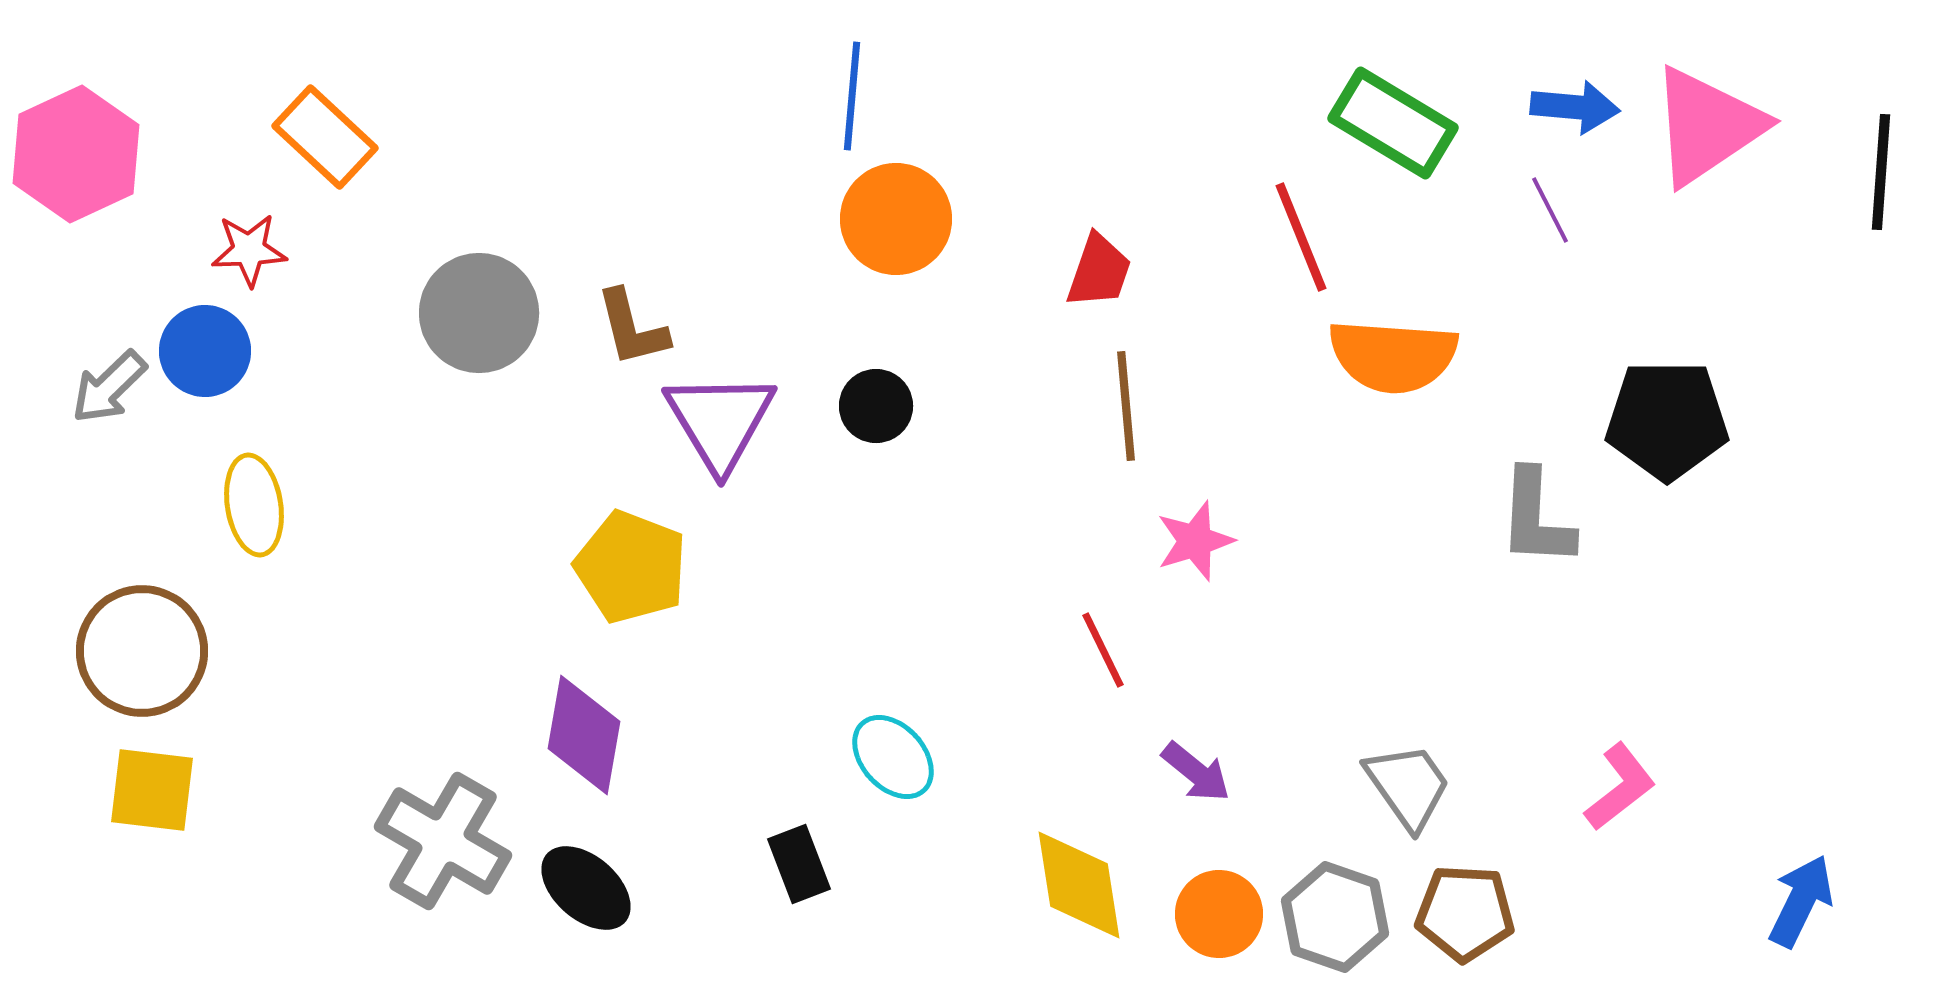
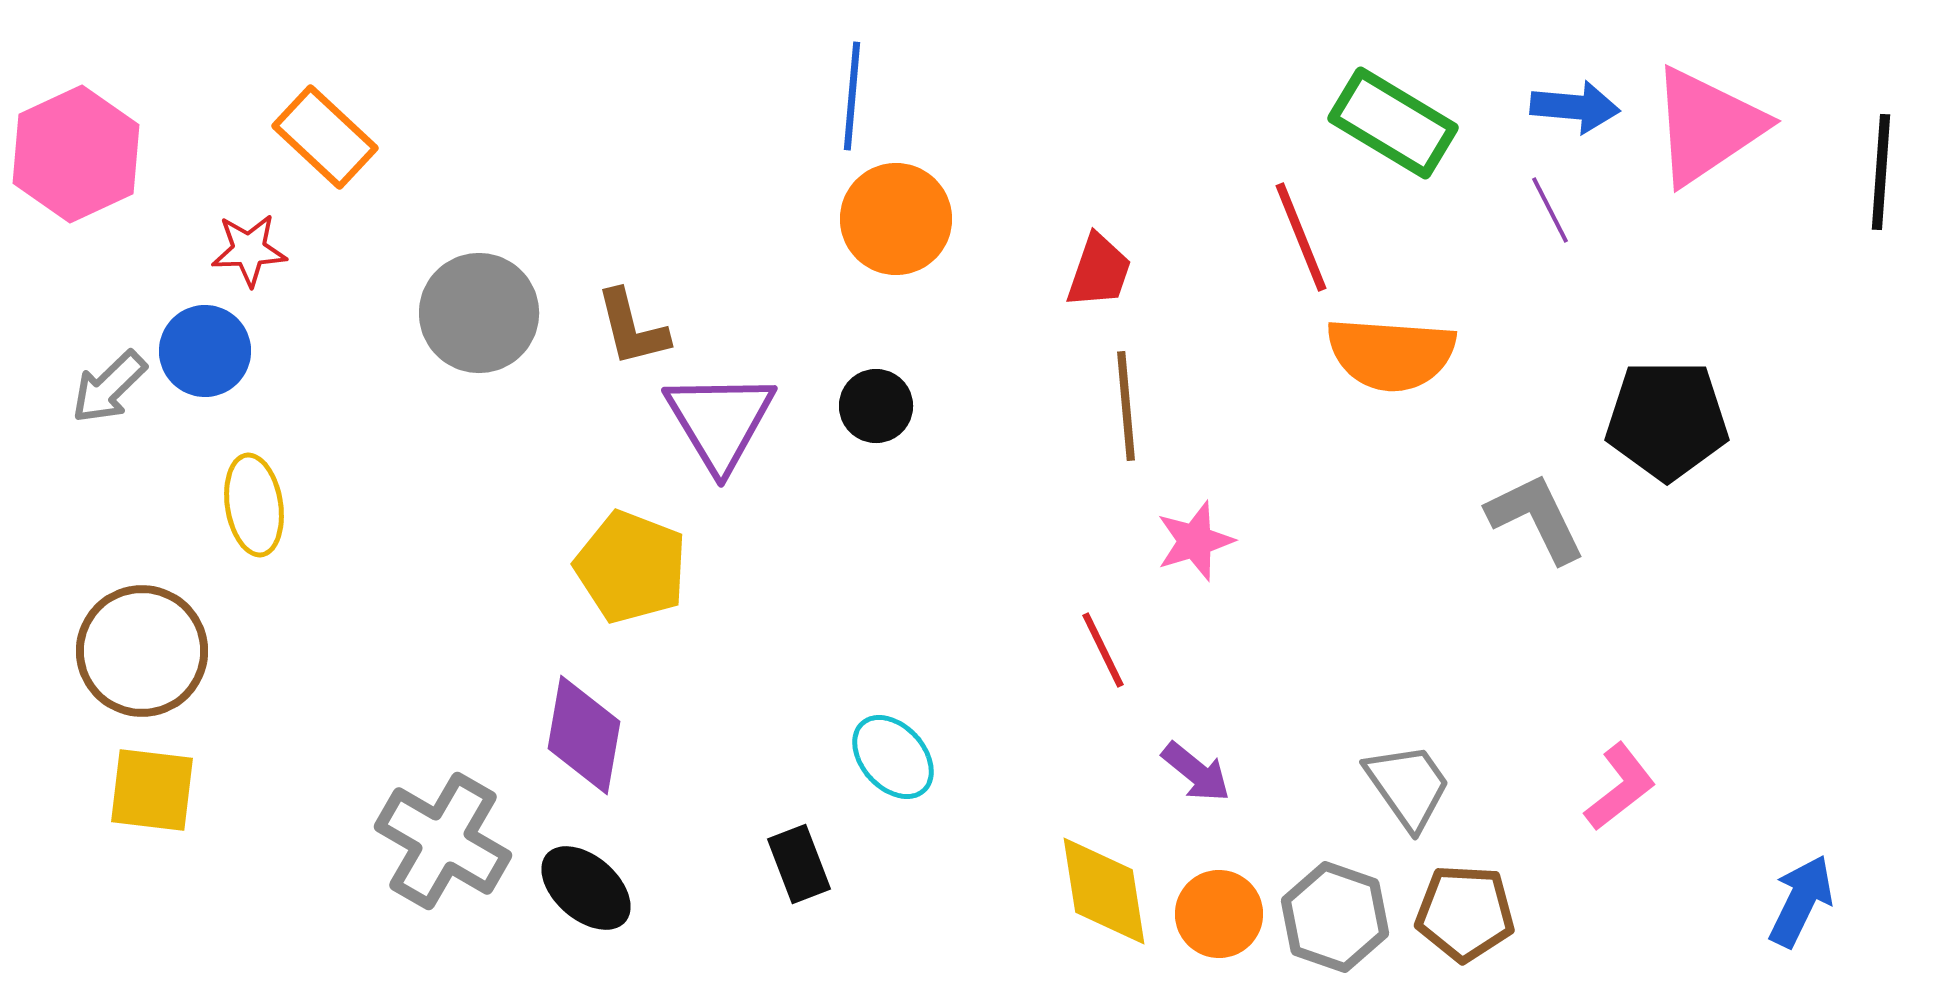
orange semicircle at (1393, 356): moved 2 px left, 2 px up
gray L-shape at (1536, 518): rotated 151 degrees clockwise
yellow diamond at (1079, 885): moved 25 px right, 6 px down
